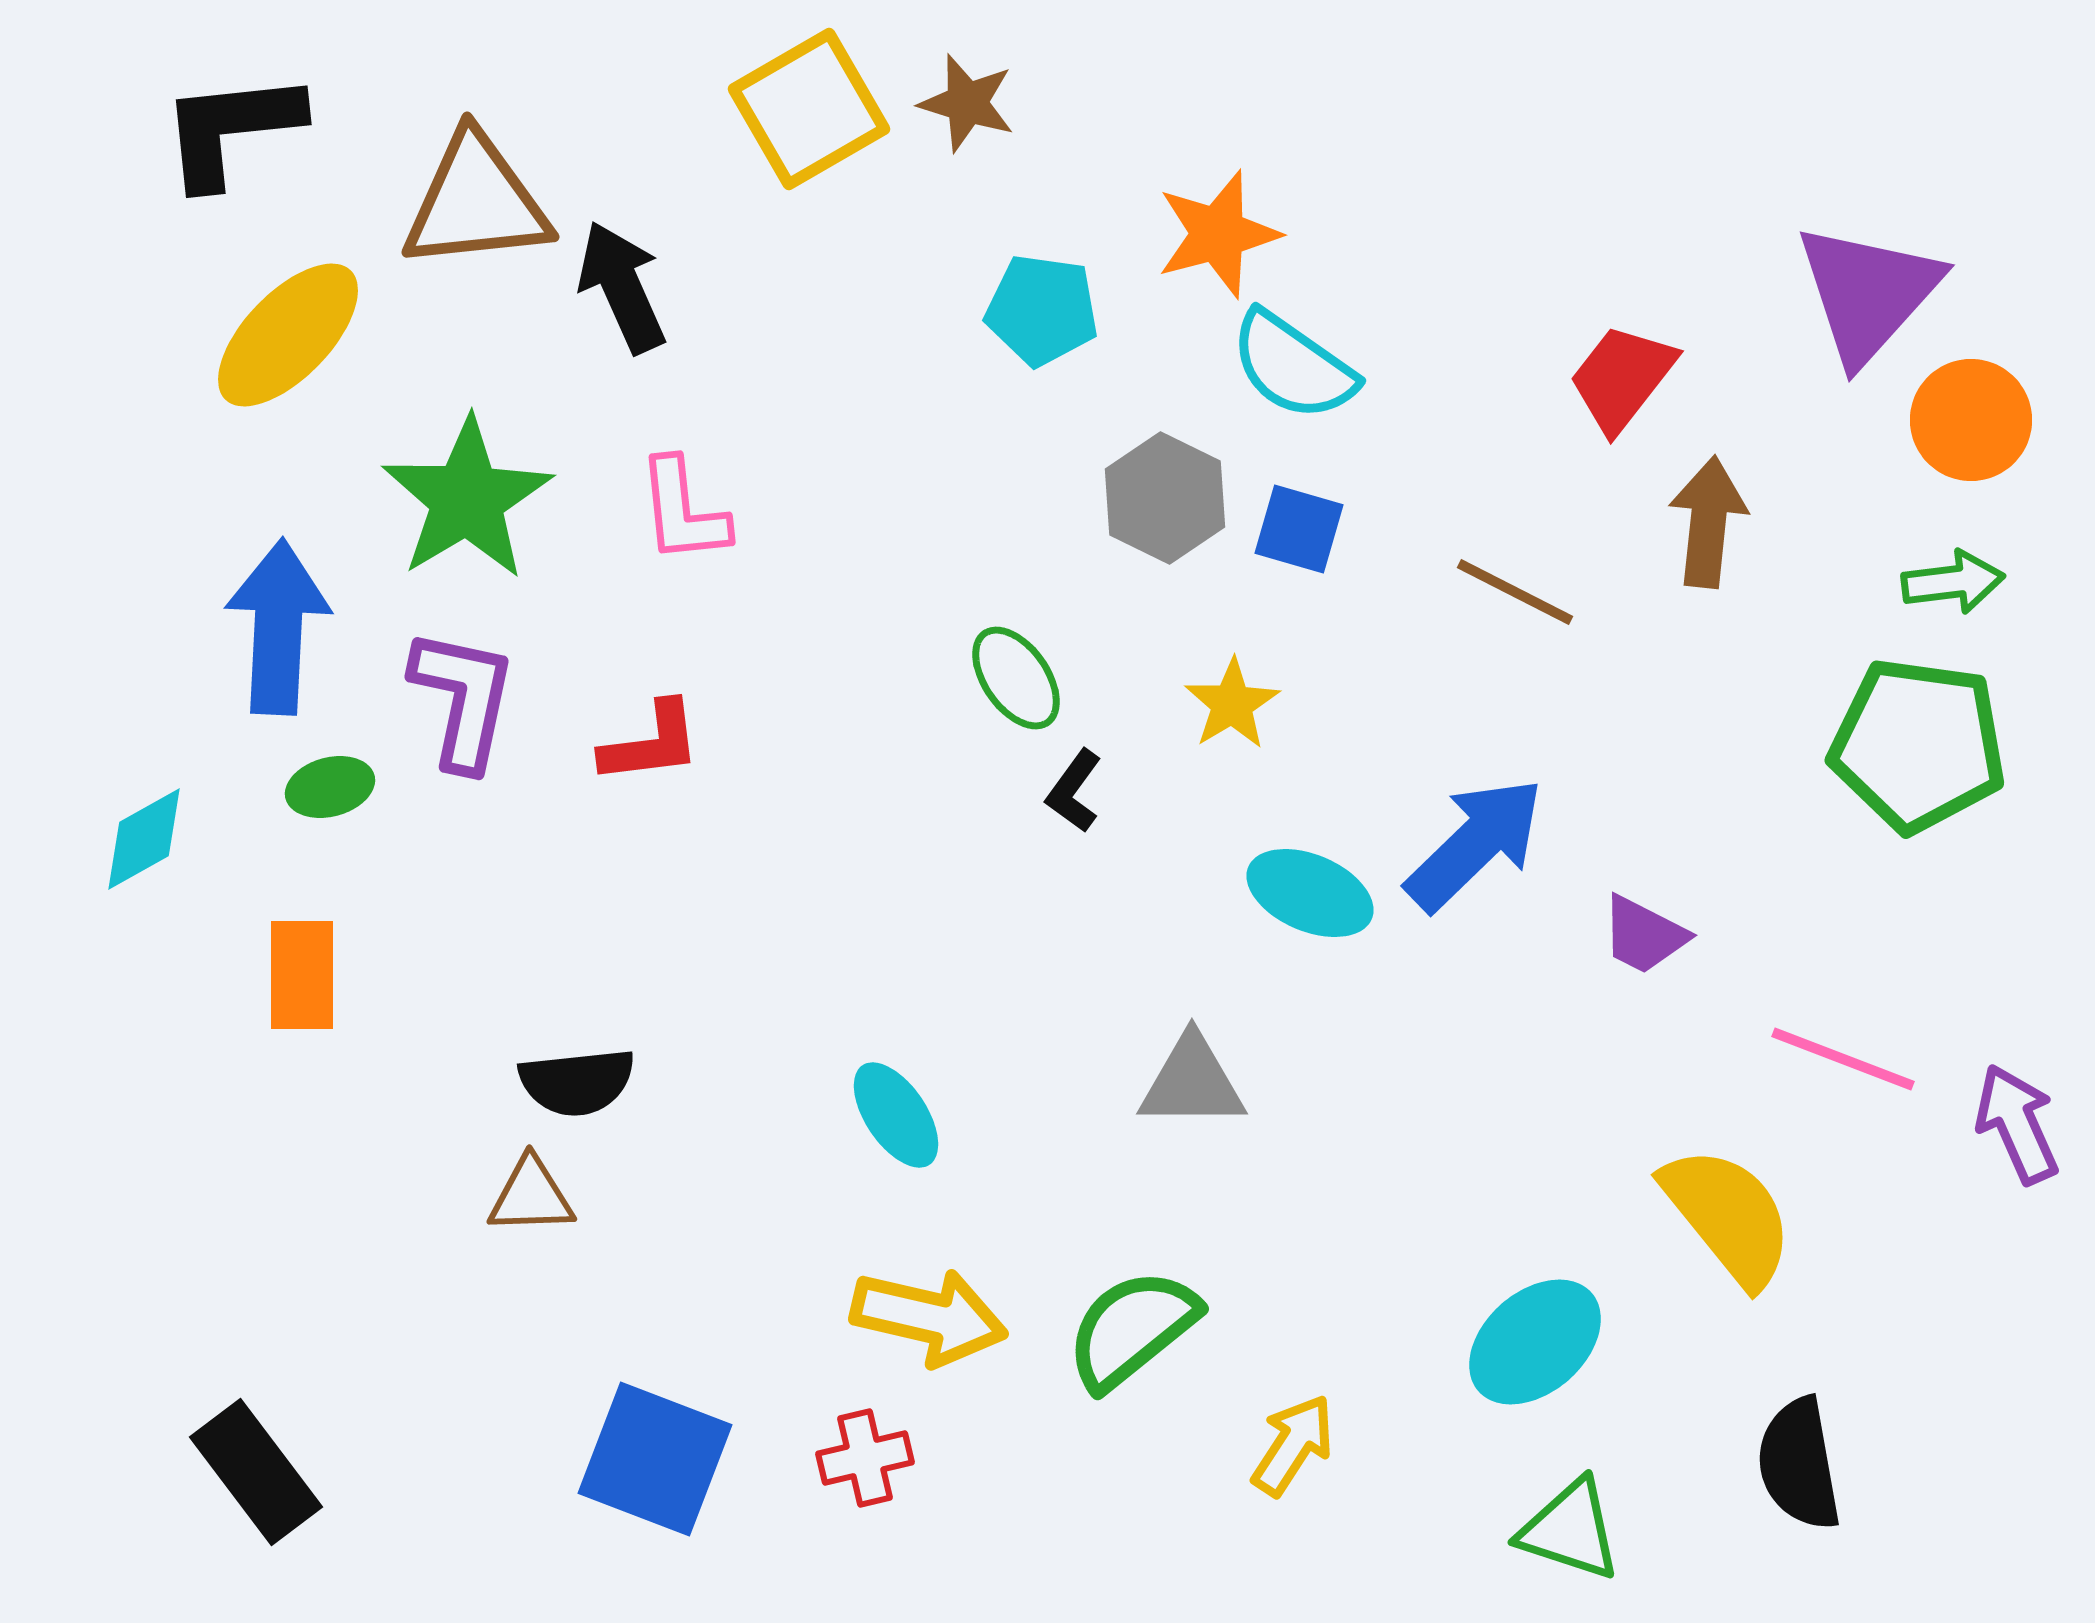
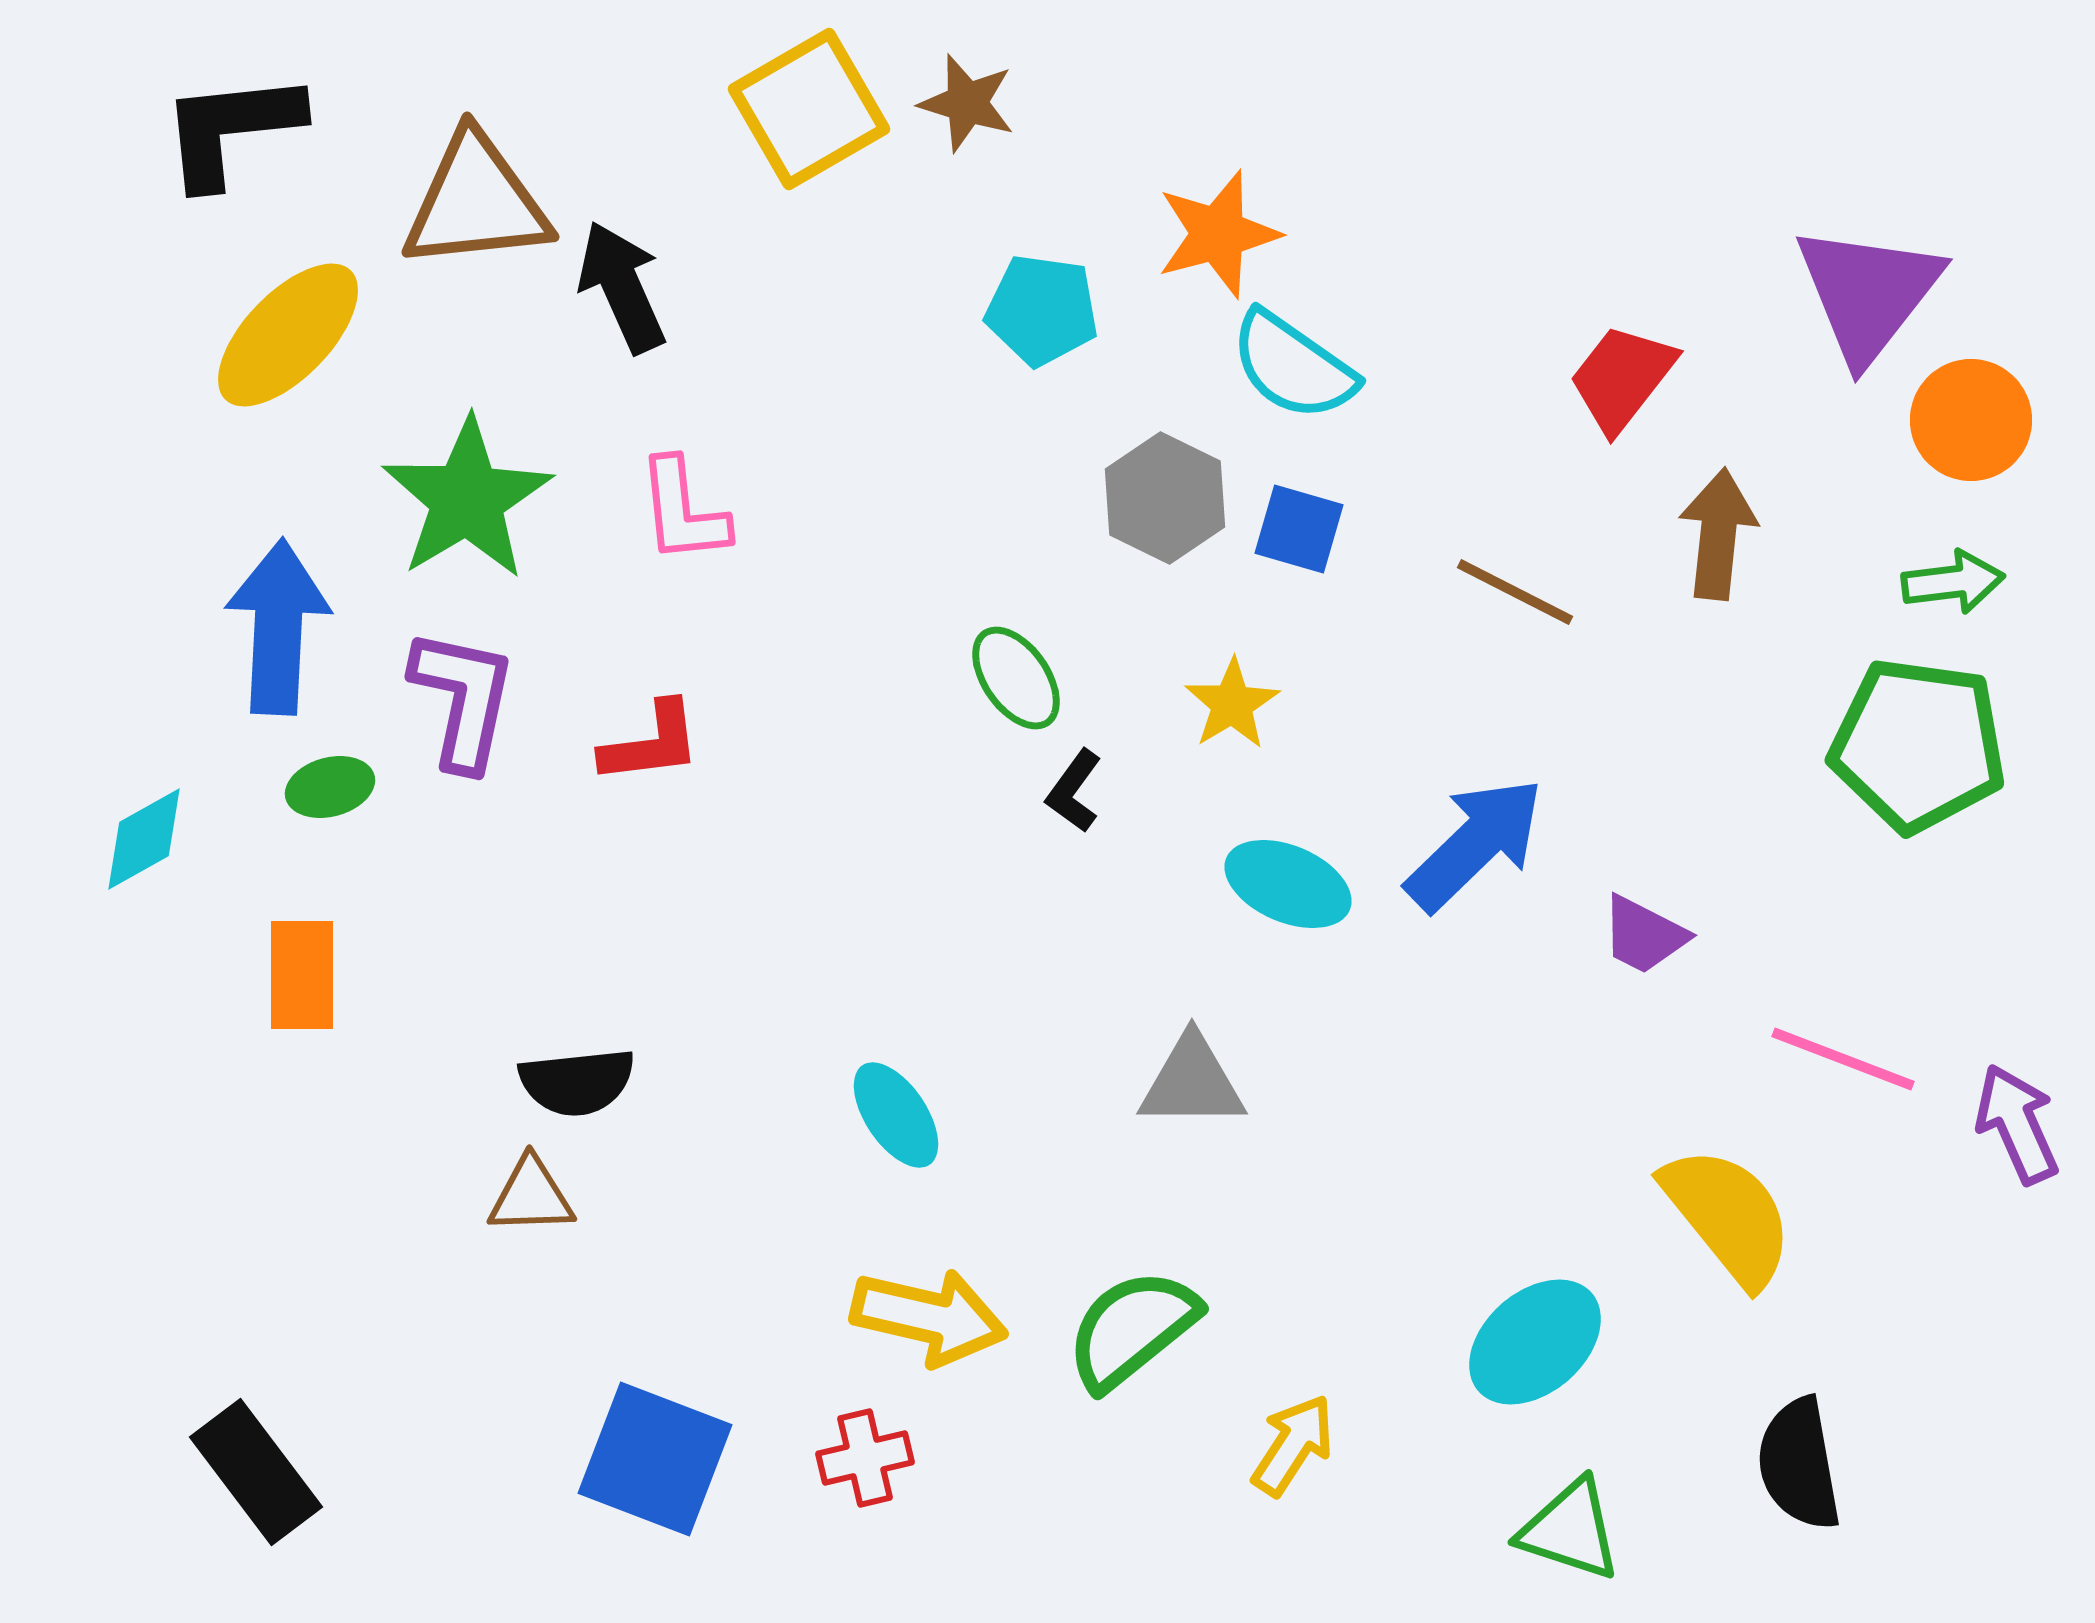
purple triangle at (1868, 293): rotated 4 degrees counterclockwise
brown arrow at (1708, 522): moved 10 px right, 12 px down
cyan ellipse at (1310, 893): moved 22 px left, 9 px up
